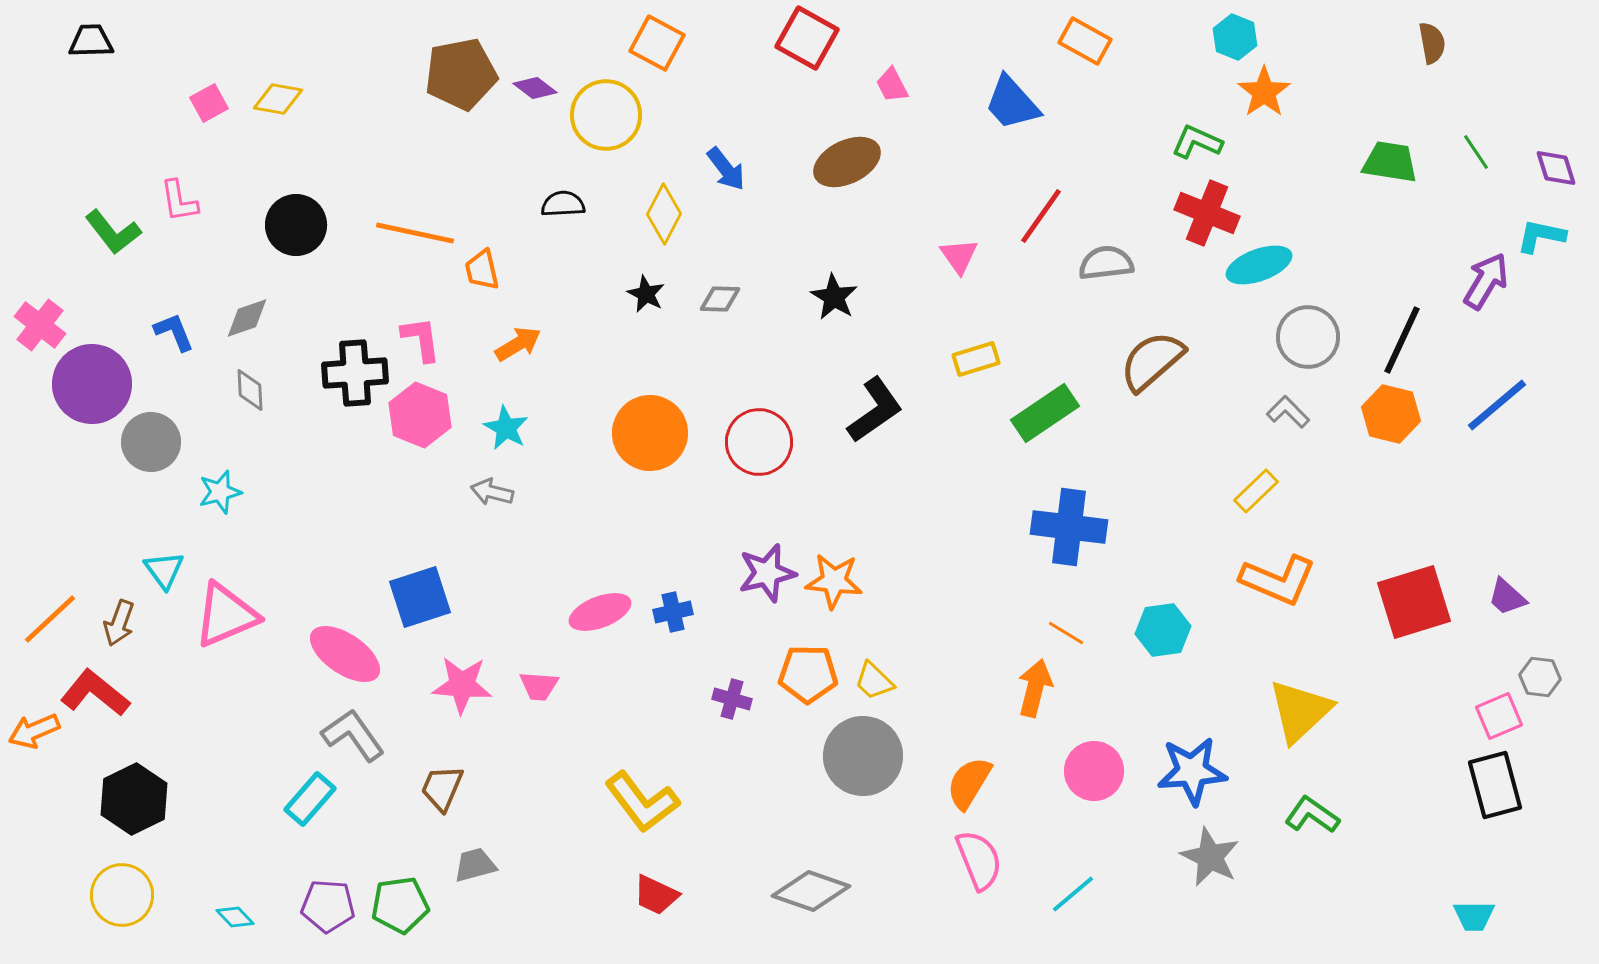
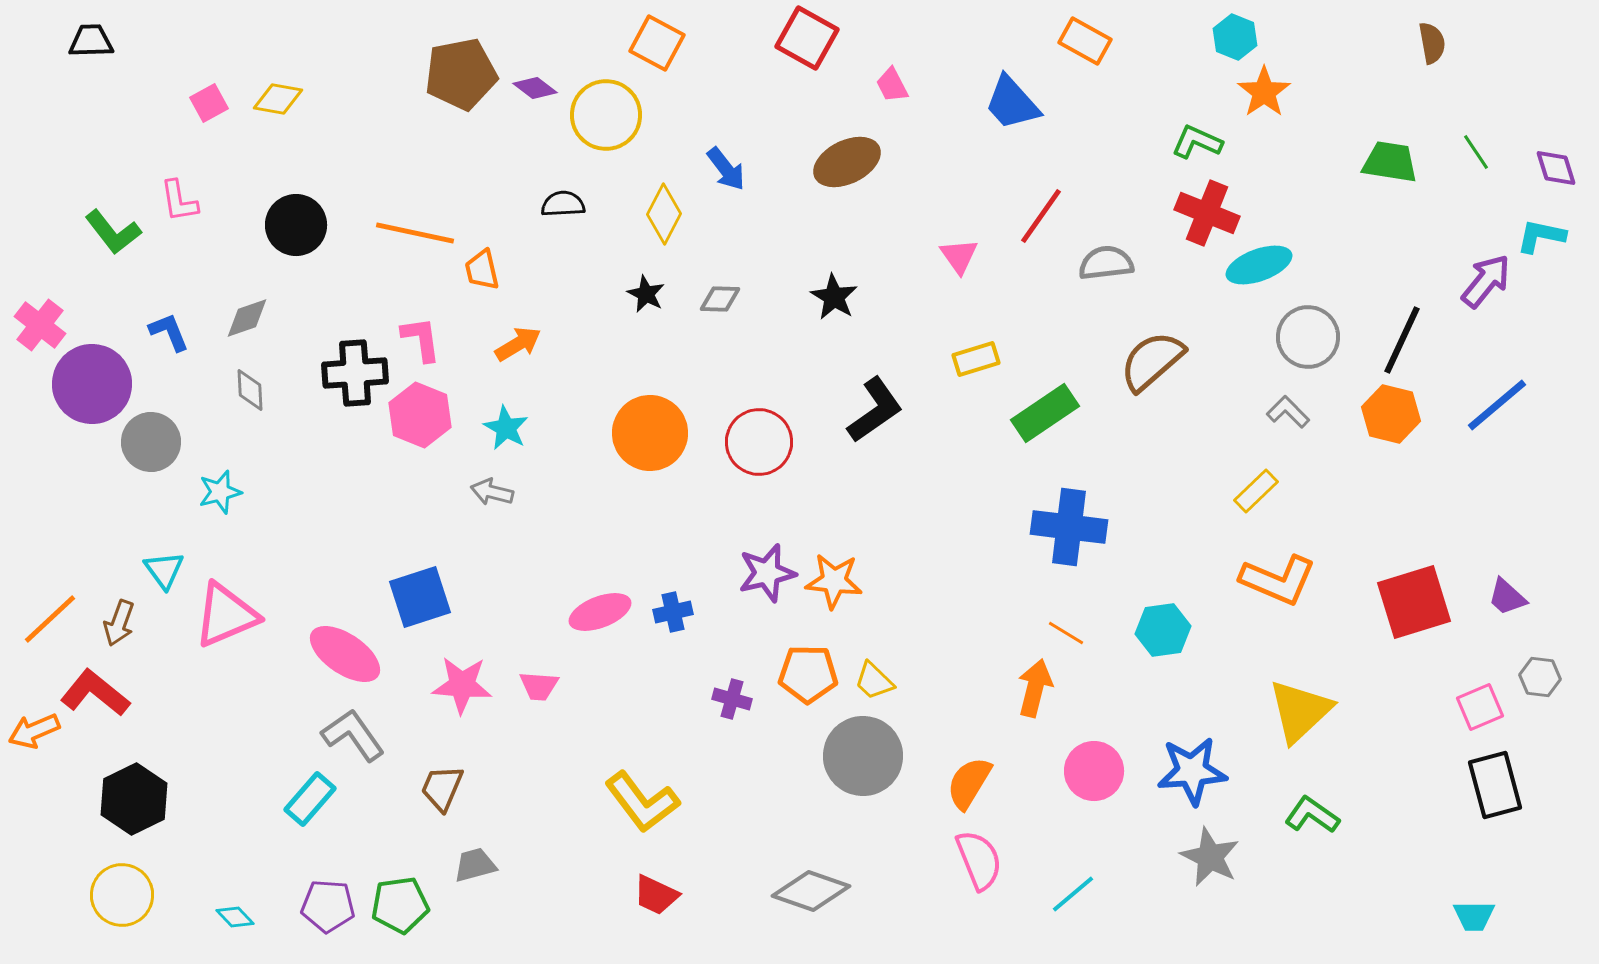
purple arrow at (1486, 281): rotated 8 degrees clockwise
blue L-shape at (174, 332): moved 5 px left
pink square at (1499, 716): moved 19 px left, 9 px up
